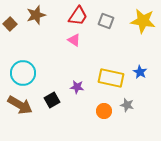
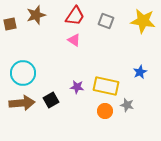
red trapezoid: moved 3 px left
brown square: rotated 32 degrees clockwise
blue star: rotated 16 degrees clockwise
yellow rectangle: moved 5 px left, 8 px down
black square: moved 1 px left
brown arrow: moved 2 px right, 2 px up; rotated 35 degrees counterclockwise
orange circle: moved 1 px right
